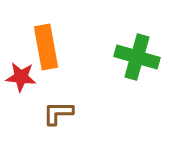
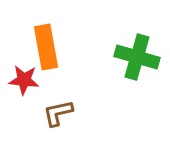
red star: moved 3 px right, 3 px down
brown L-shape: rotated 12 degrees counterclockwise
